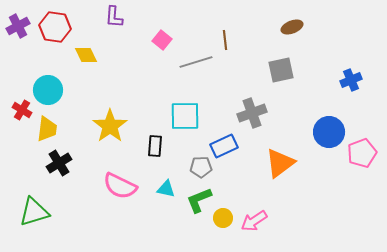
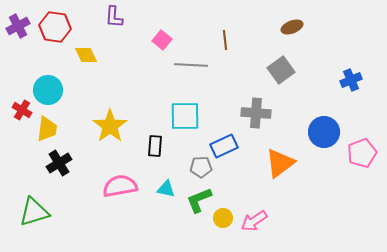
gray line: moved 5 px left, 3 px down; rotated 20 degrees clockwise
gray square: rotated 24 degrees counterclockwise
gray cross: moved 4 px right; rotated 24 degrees clockwise
blue circle: moved 5 px left
pink semicircle: rotated 144 degrees clockwise
